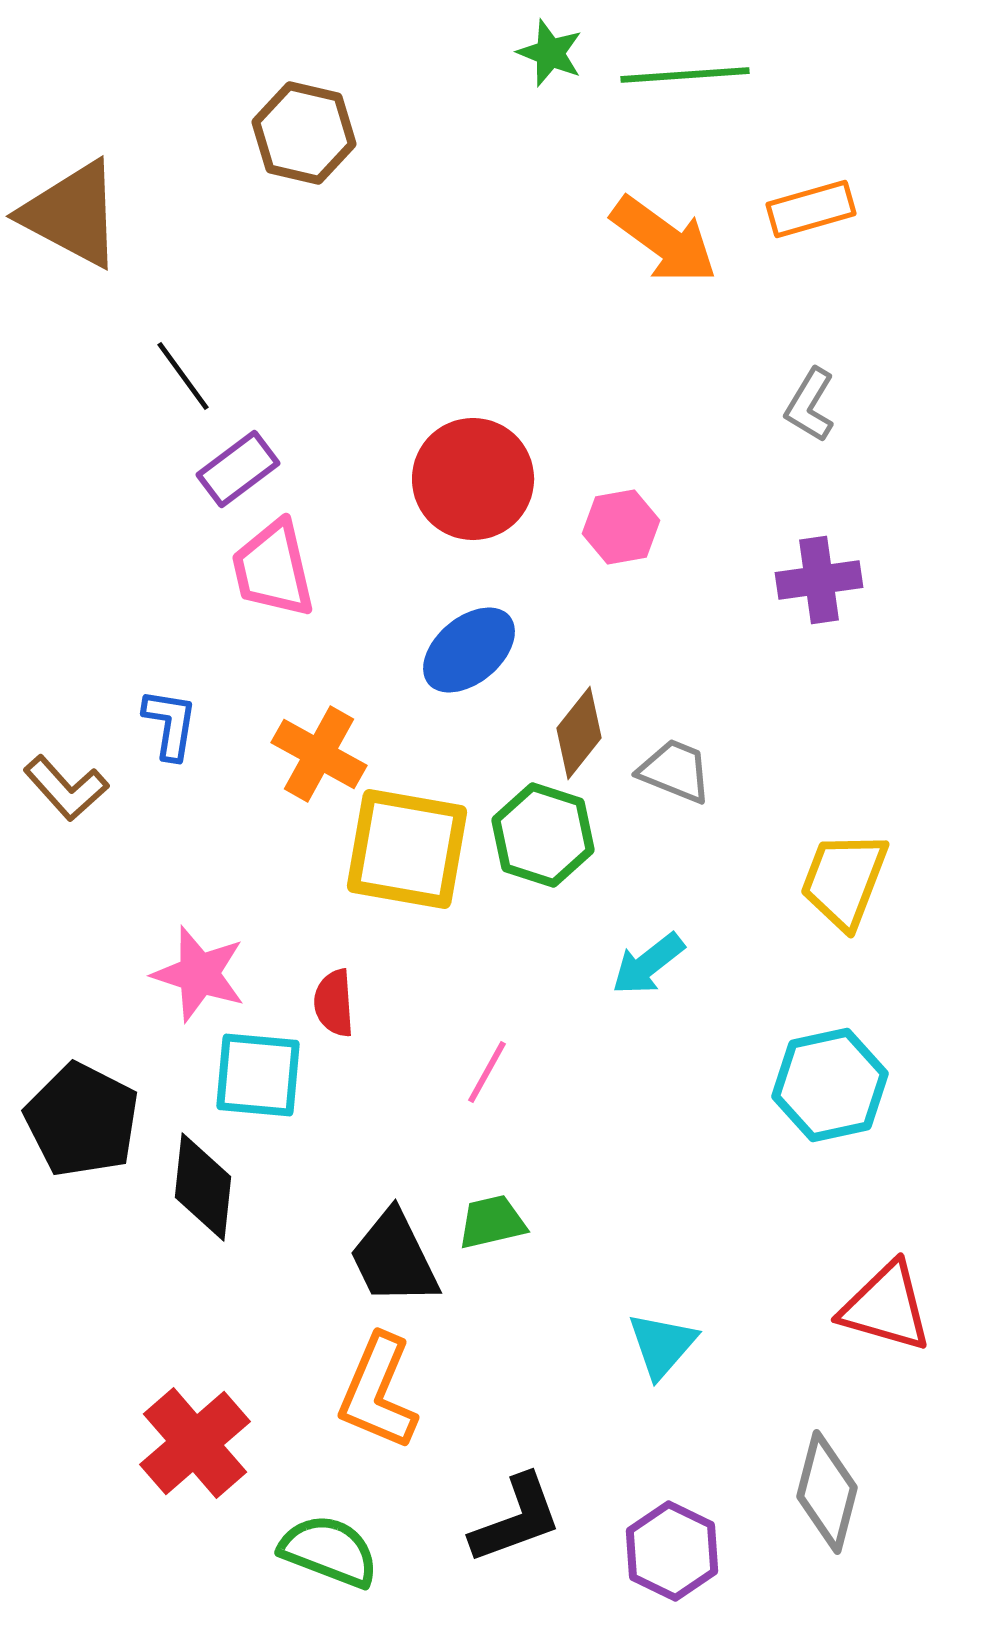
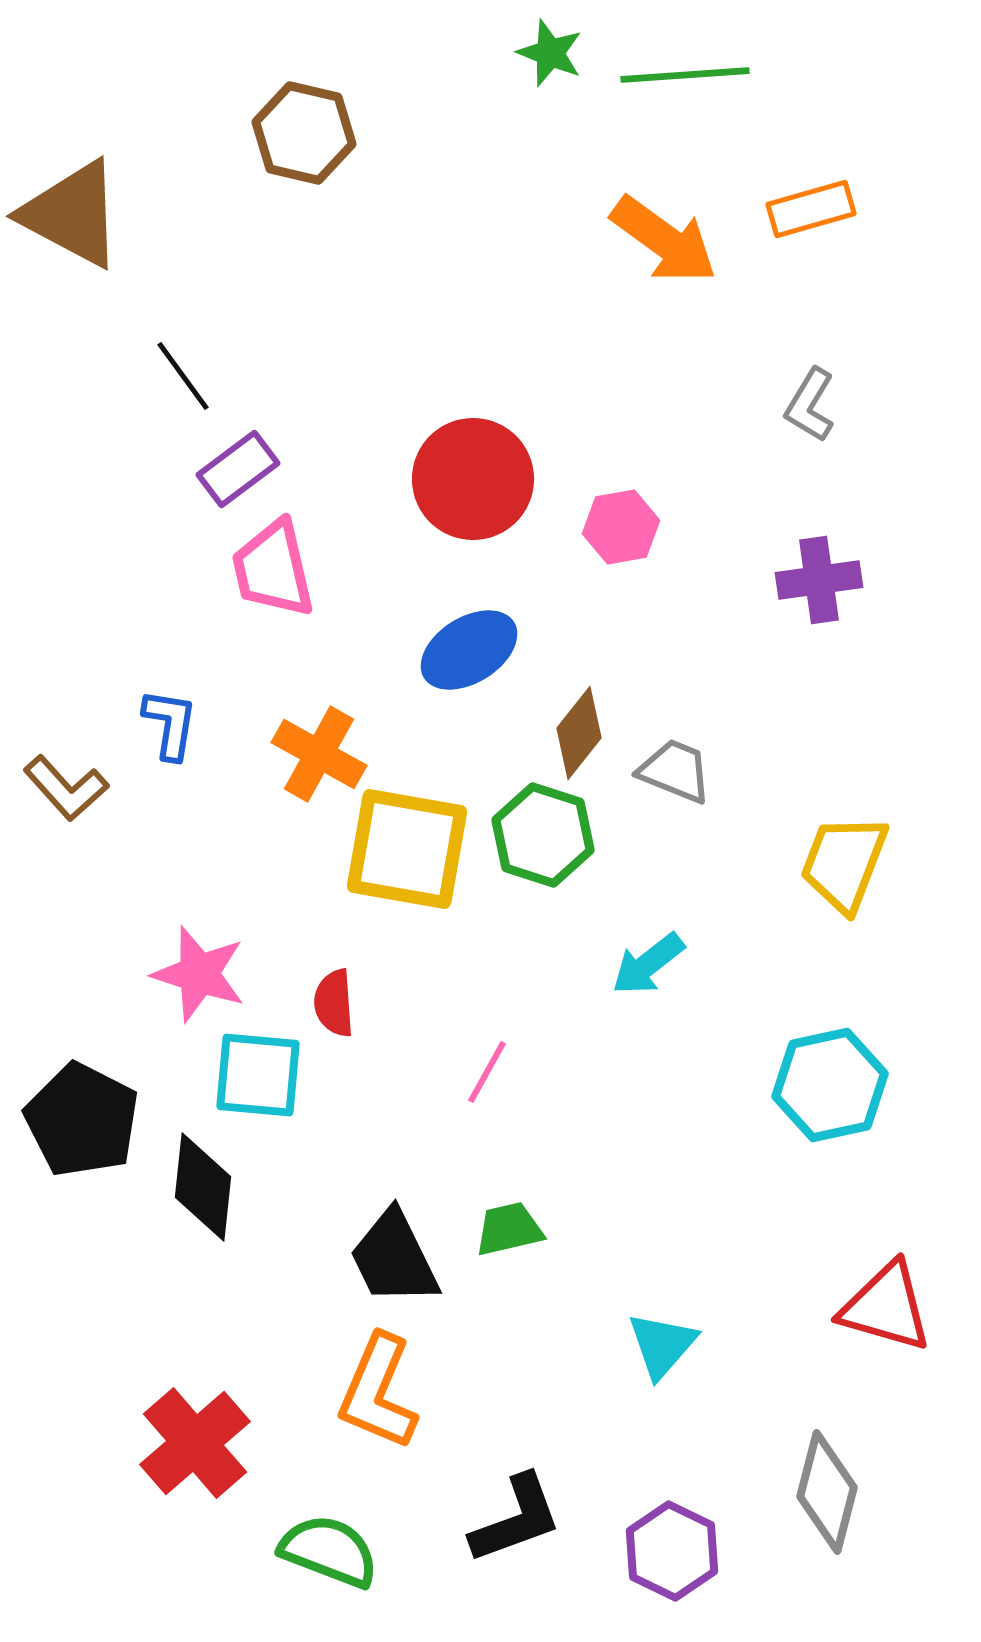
blue ellipse: rotated 8 degrees clockwise
yellow trapezoid: moved 17 px up
green trapezoid: moved 17 px right, 7 px down
